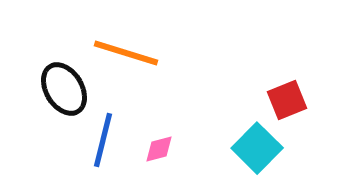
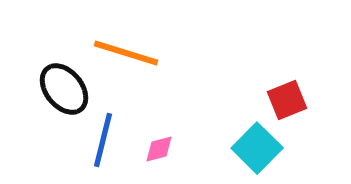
black ellipse: rotated 8 degrees counterclockwise
